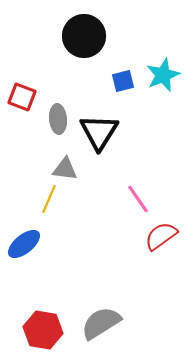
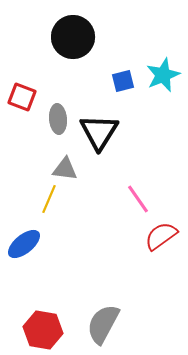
black circle: moved 11 px left, 1 px down
gray semicircle: moved 2 px right, 1 px down; rotated 30 degrees counterclockwise
